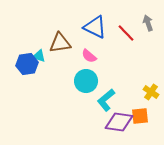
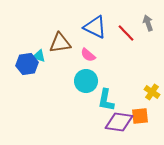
pink semicircle: moved 1 px left, 1 px up
yellow cross: moved 1 px right
cyan L-shape: rotated 40 degrees counterclockwise
